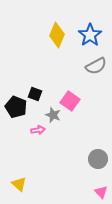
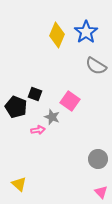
blue star: moved 4 px left, 3 px up
gray semicircle: rotated 60 degrees clockwise
gray star: moved 1 px left, 2 px down
